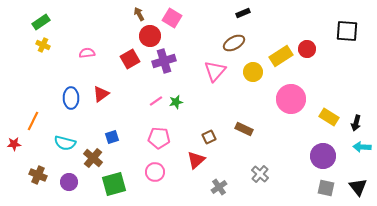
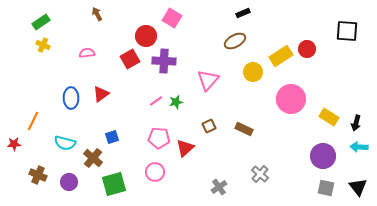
brown arrow at (139, 14): moved 42 px left
red circle at (150, 36): moved 4 px left
brown ellipse at (234, 43): moved 1 px right, 2 px up
purple cross at (164, 61): rotated 20 degrees clockwise
pink triangle at (215, 71): moved 7 px left, 9 px down
brown square at (209, 137): moved 11 px up
cyan arrow at (362, 147): moved 3 px left
red triangle at (196, 160): moved 11 px left, 12 px up
